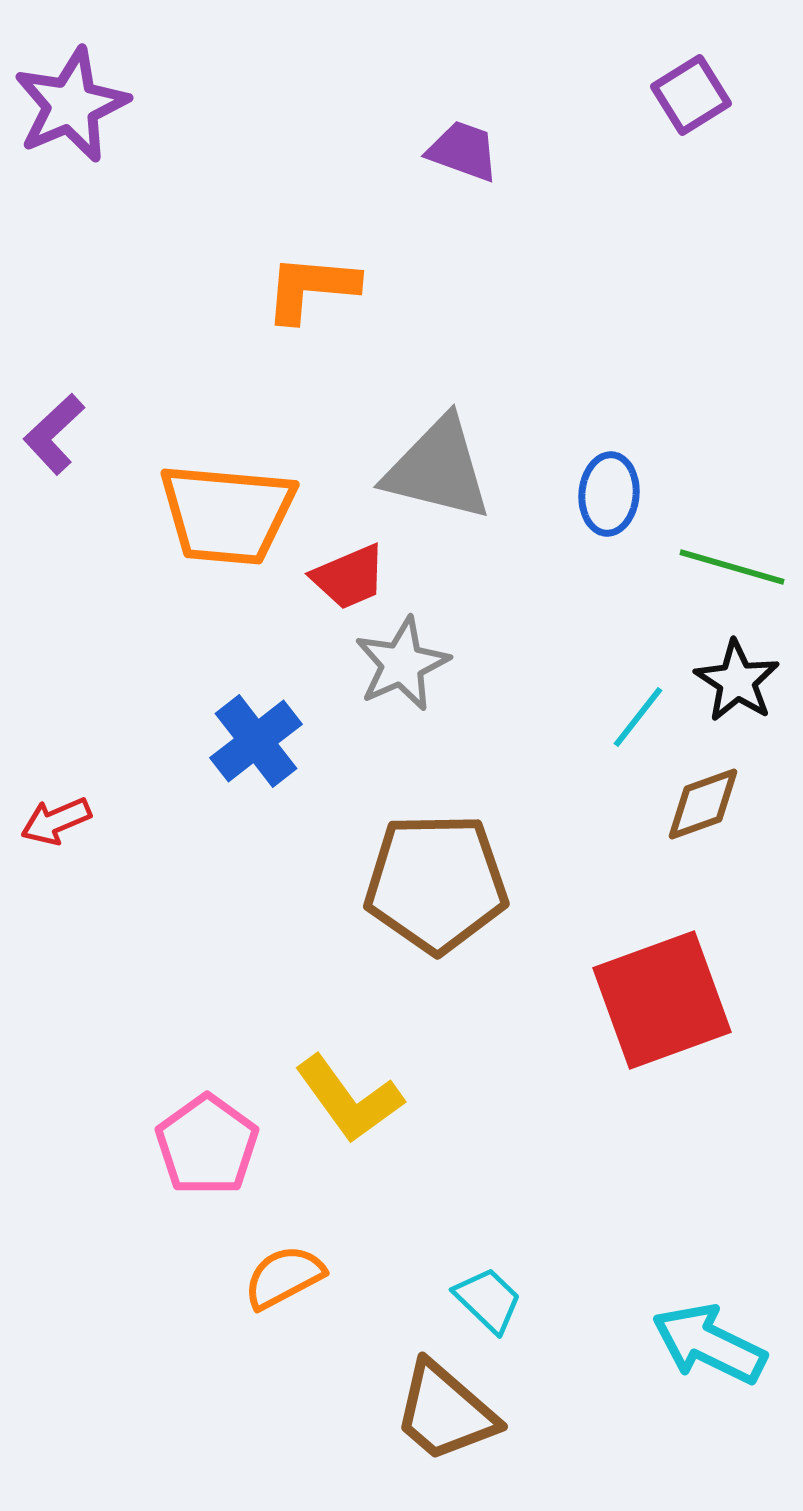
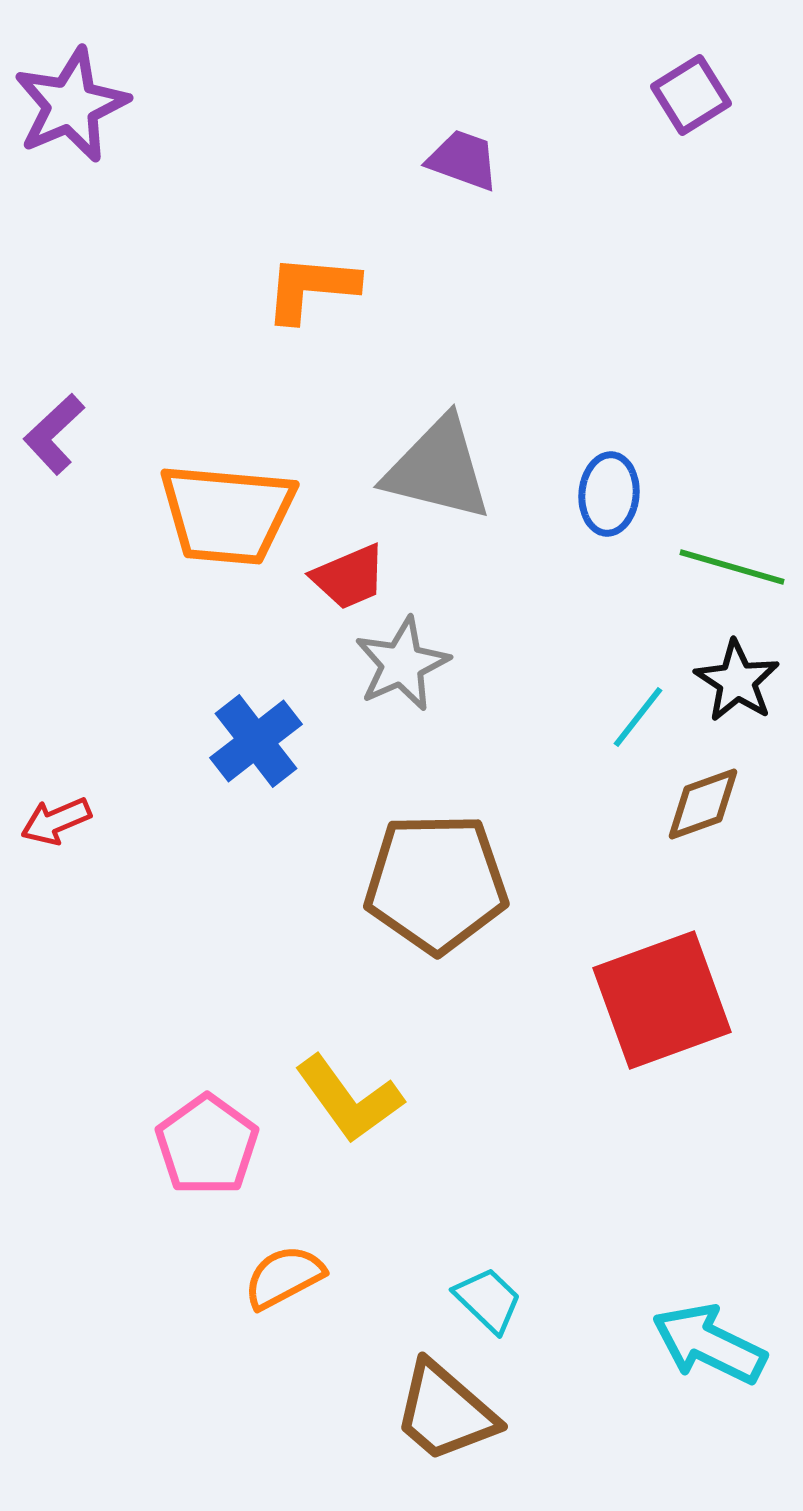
purple trapezoid: moved 9 px down
